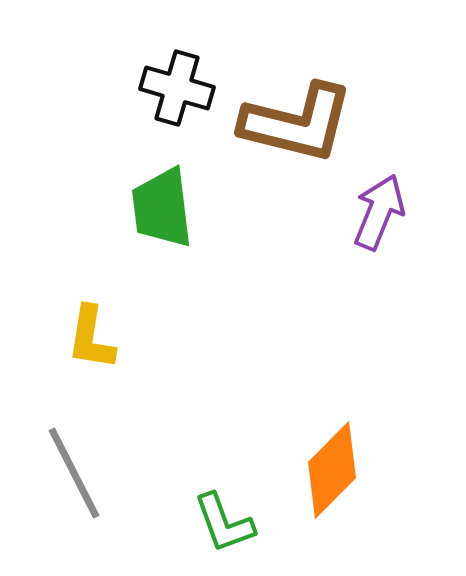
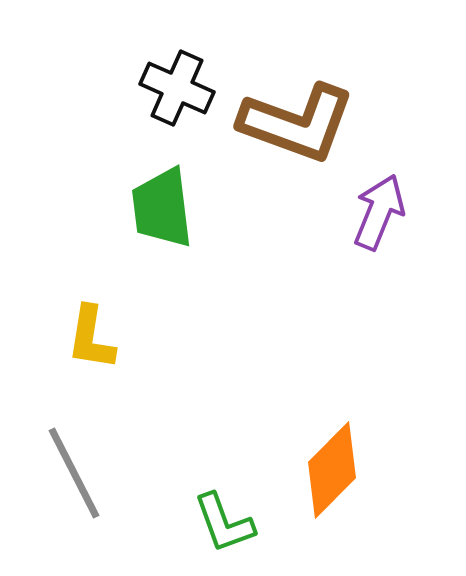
black cross: rotated 8 degrees clockwise
brown L-shape: rotated 6 degrees clockwise
